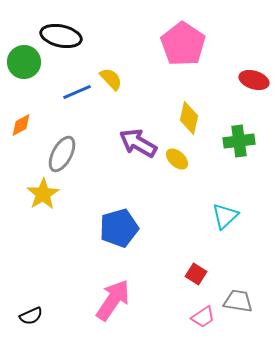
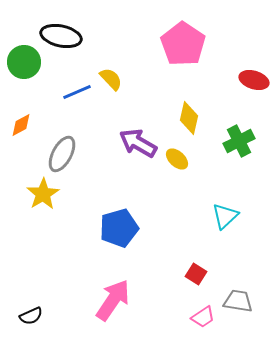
green cross: rotated 20 degrees counterclockwise
